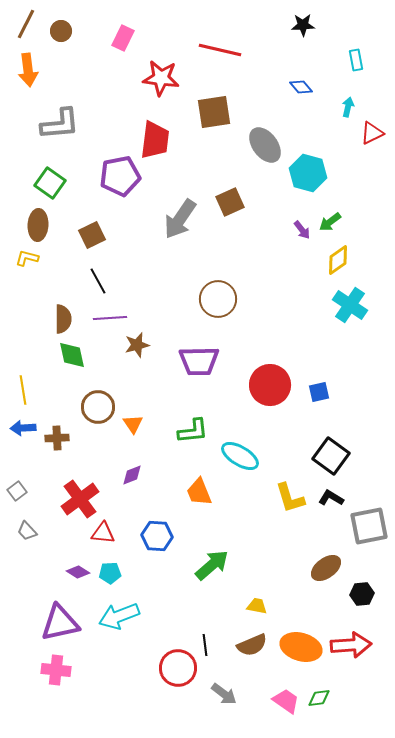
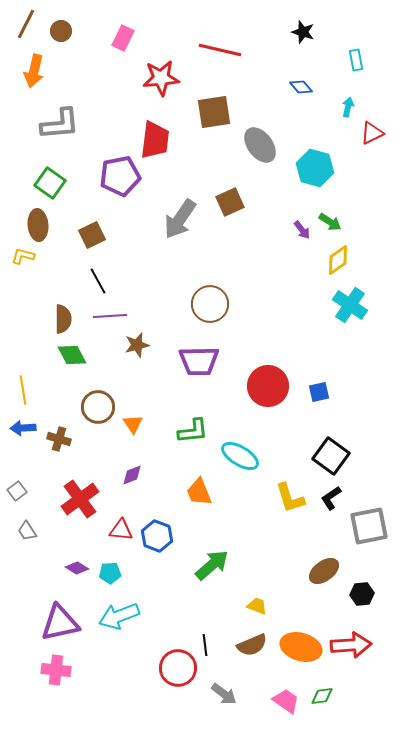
black star at (303, 25): moved 7 px down; rotated 20 degrees clockwise
orange arrow at (28, 70): moved 6 px right, 1 px down; rotated 20 degrees clockwise
red star at (161, 78): rotated 12 degrees counterclockwise
gray ellipse at (265, 145): moved 5 px left
cyan hexagon at (308, 173): moved 7 px right, 5 px up
green arrow at (330, 222): rotated 110 degrees counterclockwise
brown ellipse at (38, 225): rotated 8 degrees counterclockwise
yellow L-shape at (27, 258): moved 4 px left, 2 px up
brown circle at (218, 299): moved 8 px left, 5 px down
purple line at (110, 318): moved 2 px up
green diamond at (72, 355): rotated 16 degrees counterclockwise
red circle at (270, 385): moved 2 px left, 1 px down
brown cross at (57, 438): moved 2 px right, 1 px down; rotated 20 degrees clockwise
black L-shape at (331, 498): rotated 65 degrees counterclockwise
gray trapezoid at (27, 531): rotated 10 degrees clockwise
red triangle at (103, 533): moved 18 px right, 3 px up
blue hexagon at (157, 536): rotated 16 degrees clockwise
brown ellipse at (326, 568): moved 2 px left, 3 px down
purple diamond at (78, 572): moved 1 px left, 4 px up
yellow trapezoid at (257, 606): rotated 10 degrees clockwise
green diamond at (319, 698): moved 3 px right, 2 px up
